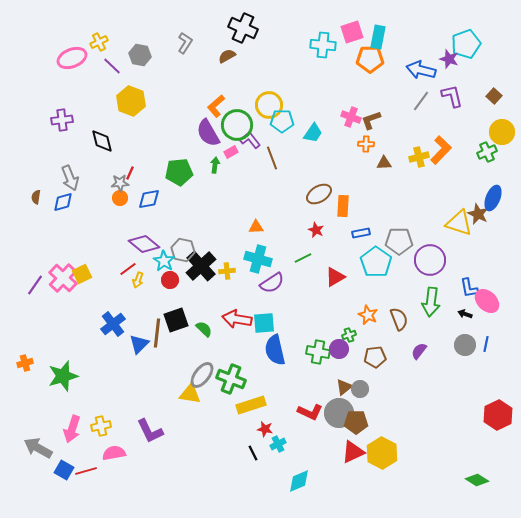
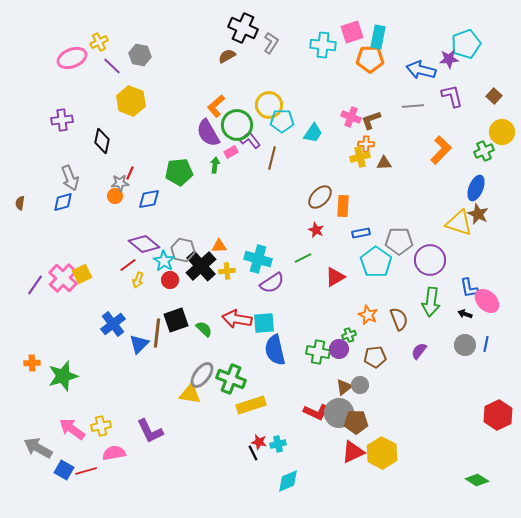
gray L-shape at (185, 43): moved 86 px right
purple star at (449, 59): rotated 24 degrees counterclockwise
gray line at (421, 101): moved 8 px left, 5 px down; rotated 50 degrees clockwise
black diamond at (102, 141): rotated 25 degrees clockwise
green cross at (487, 152): moved 3 px left, 1 px up
yellow cross at (419, 157): moved 59 px left
brown line at (272, 158): rotated 35 degrees clockwise
brown ellipse at (319, 194): moved 1 px right, 3 px down; rotated 15 degrees counterclockwise
brown semicircle at (36, 197): moved 16 px left, 6 px down
orange circle at (120, 198): moved 5 px left, 2 px up
blue ellipse at (493, 198): moved 17 px left, 10 px up
orange triangle at (256, 227): moved 37 px left, 19 px down
red line at (128, 269): moved 4 px up
orange cross at (25, 363): moved 7 px right; rotated 14 degrees clockwise
gray circle at (360, 389): moved 4 px up
red L-shape at (310, 412): moved 6 px right
pink arrow at (72, 429): rotated 108 degrees clockwise
red star at (265, 429): moved 6 px left, 13 px down
cyan cross at (278, 444): rotated 14 degrees clockwise
cyan diamond at (299, 481): moved 11 px left
